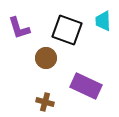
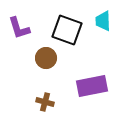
purple rectangle: moved 6 px right; rotated 36 degrees counterclockwise
